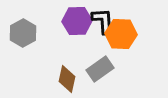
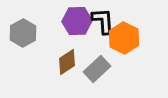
orange hexagon: moved 3 px right, 4 px down; rotated 24 degrees clockwise
gray rectangle: moved 3 px left; rotated 8 degrees counterclockwise
brown diamond: moved 17 px up; rotated 44 degrees clockwise
